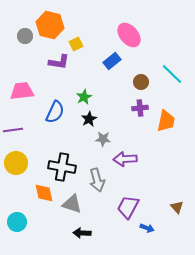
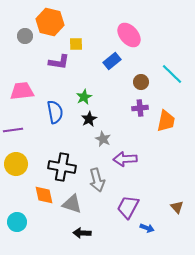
orange hexagon: moved 3 px up
yellow square: rotated 24 degrees clockwise
blue semicircle: rotated 35 degrees counterclockwise
gray star: rotated 21 degrees clockwise
yellow circle: moved 1 px down
orange diamond: moved 2 px down
